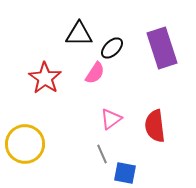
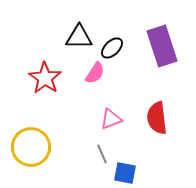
black triangle: moved 3 px down
purple rectangle: moved 2 px up
pink triangle: rotated 15 degrees clockwise
red semicircle: moved 2 px right, 8 px up
yellow circle: moved 6 px right, 3 px down
